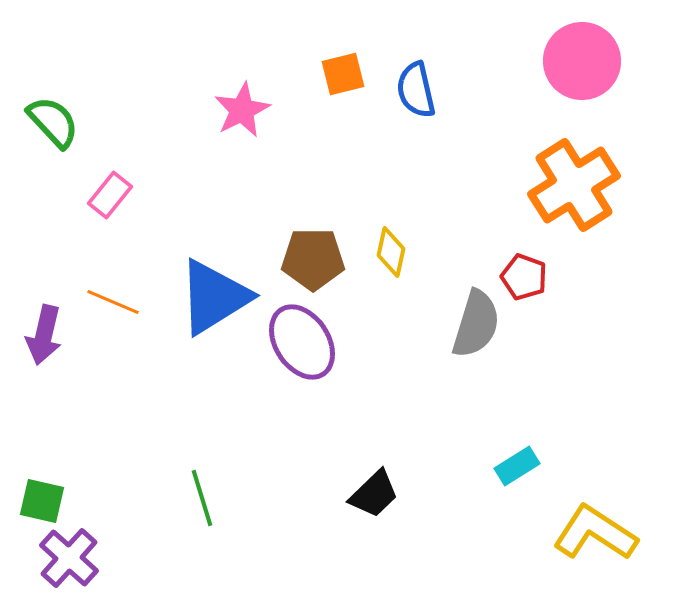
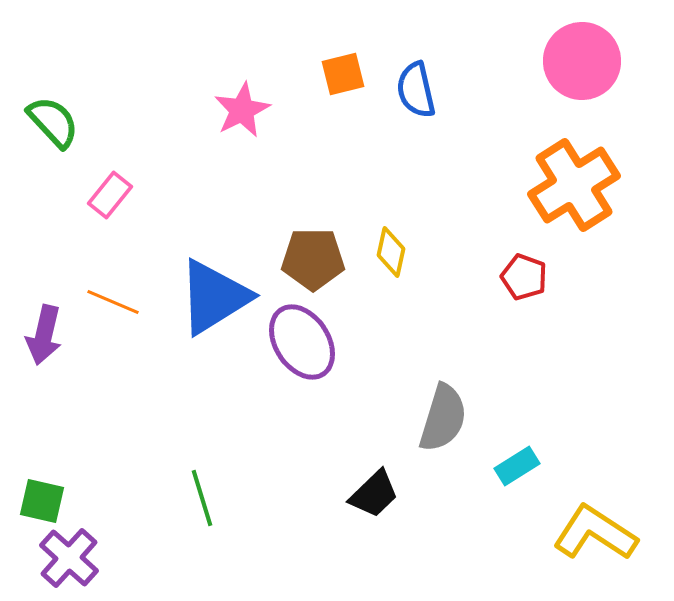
gray semicircle: moved 33 px left, 94 px down
